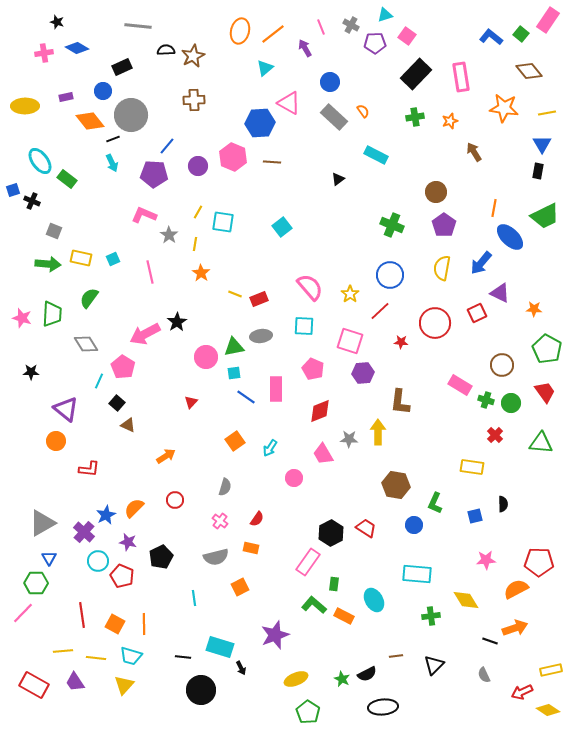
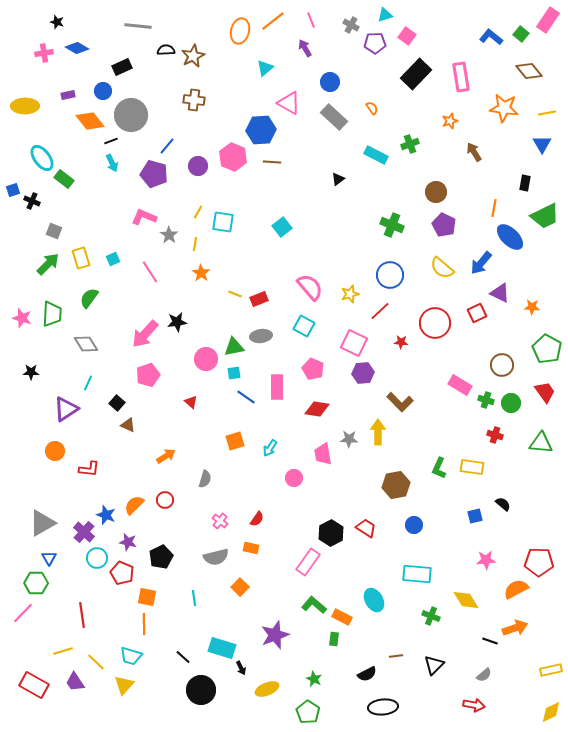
pink line at (321, 27): moved 10 px left, 7 px up
orange line at (273, 34): moved 13 px up
purple rectangle at (66, 97): moved 2 px right, 2 px up
brown cross at (194, 100): rotated 10 degrees clockwise
orange semicircle at (363, 111): moved 9 px right, 3 px up
green cross at (415, 117): moved 5 px left, 27 px down; rotated 12 degrees counterclockwise
blue hexagon at (260, 123): moved 1 px right, 7 px down
black line at (113, 139): moved 2 px left, 2 px down
cyan ellipse at (40, 161): moved 2 px right, 3 px up
black rectangle at (538, 171): moved 13 px left, 12 px down
purple pentagon at (154, 174): rotated 12 degrees clockwise
green rectangle at (67, 179): moved 3 px left
pink L-shape at (144, 215): moved 2 px down
purple pentagon at (444, 225): rotated 10 degrees counterclockwise
yellow rectangle at (81, 258): rotated 60 degrees clockwise
green arrow at (48, 264): rotated 50 degrees counterclockwise
yellow semicircle at (442, 268): rotated 60 degrees counterclockwise
pink line at (150, 272): rotated 20 degrees counterclockwise
yellow star at (350, 294): rotated 18 degrees clockwise
orange star at (534, 309): moved 2 px left, 2 px up
black star at (177, 322): rotated 24 degrees clockwise
cyan square at (304, 326): rotated 25 degrees clockwise
pink arrow at (145, 334): rotated 20 degrees counterclockwise
pink square at (350, 341): moved 4 px right, 2 px down; rotated 8 degrees clockwise
pink circle at (206, 357): moved 2 px down
pink pentagon at (123, 367): moved 25 px right, 8 px down; rotated 20 degrees clockwise
cyan line at (99, 381): moved 11 px left, 2 px down
pink rectangle at (276, 389): moved 1 px right, 2 px up
red triangle at (191, 402): rotated 32 degrees counterclockwise
brown L-shape at (400, 402): rotated 52 degrees counterclockwise
purple triangle at (66, 409): rotated 48 degrees clockwise
red diamond at (320, 411): moved 3 px left, 2 px up; rotated 30 degrees clockwise
red cross at (495, 435): rotated 28 degrees counterclockwise
orange circle at (56, 441): moved 1 px left, 10 px down
orange square at (235, 441): rotated 18 degrees clockwise
pink trapezoid at (323, 454): rotated 20 degrees clockwise
brown hexagon at (396, 485): rotated 20 degrees counterclockwise
gray semicircle at (225, 487): moved 20 px left, 8 px up
red circle at (175, 500): moved 10 px left
green L-shape at (435, 503): moved 4 px right, 35 px up
black semicircle at (503, 504): rotated 49 degrees counterclockwise
orange semicircle at (134, 508): moved 3 px up
blue star at (106, 515): rotated 24 degrees counterclockwise
cyan circle at (98, 561): moved 1 px left, 3 px up
red pentagon at (122, 576): moved 3 px up
green rectangle at (334, 584): moved 55 px down
orange square at (240, 587): rotated 18 degrees counterclockwise
orange rectangle at (344, 616): moved 2 px left, 1 px down
green cross at (431, 616): rotated 30 degrees clockwise
orange square at (115, 624): moved 32 px right, 27 px up; rotated 18 degrees counterclockwise
cyan rectangle at (220, 647): moved 2 px right, 1 px down
yellow line at (63, 651): rotated 12 degrees counterclockwise
black line at (183, 657): rotated 35 degrees clockwise
yellow line at (96, 658): moved 4 px down; rotated 36 degrees clockwise
gray semicircle at (484, 675): rotated 105 degrees counterclockwise
yellow ellipse at (296, 679): moved 29 px left, 10 px down
green star at (342, 679): moved 28 px left
red arrow at (522, 692): moved 48 px left, 13 px down; rotated 145 degrees counterclockwise
yellow diamond at (548, 710): moved 3 px right, 2 px down; rotated 60 degrees counterclockwise
